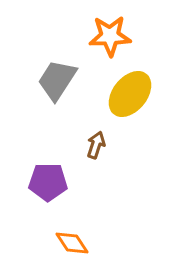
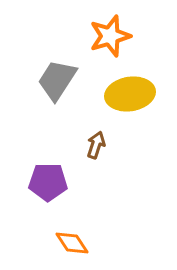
orange star: rotated 15 degrees counterclockwise
yellow ellipse: rotated 42 degrees clockwise
